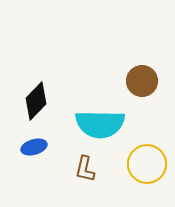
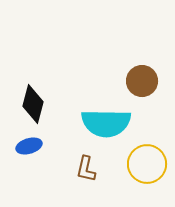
black diamond: moved 3 px left, 3 px down; rotated 30 degrees counterclockwise
cyan semicircle: moved 6 px right, 1 px up
blue ellipse: moved 5 px left, 1 px up
brown L-shape: moved 1 px right
